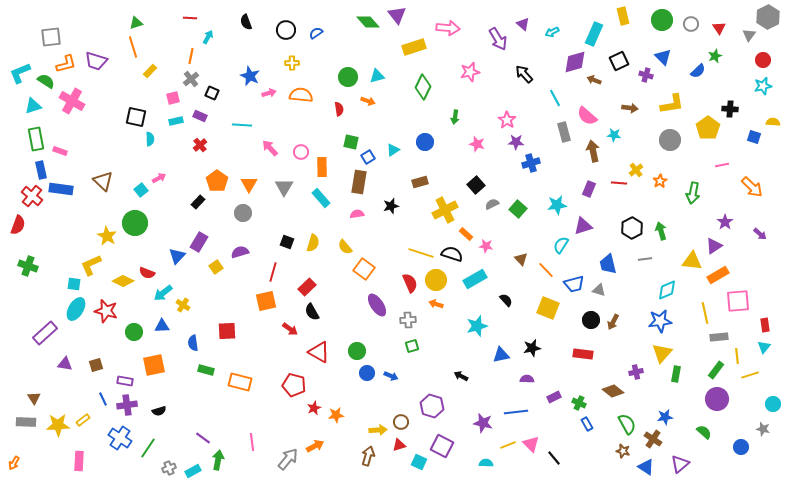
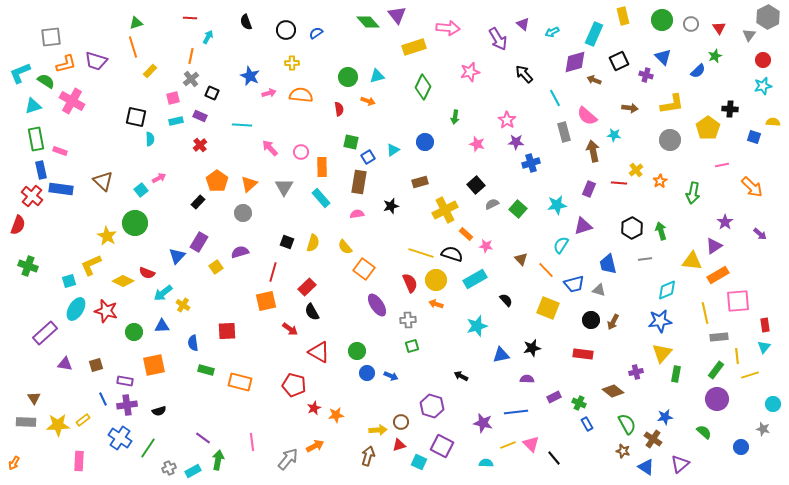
orange triangle at (249, 184): rotated 18 degrees clockwise
cyan square at (74, 284): moved 5 px left, 3 px up; rotated 24 degrees counterclockwise
